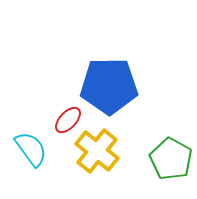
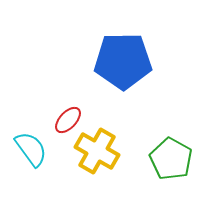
blue pentagon: moved 14 px right, 25 px up
yellow cross: rotated 9 degrees counterclockwise
